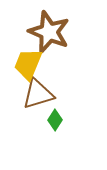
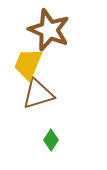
brown star: moved 2 px up
green diamond: moved 4 px left, 20 px down
